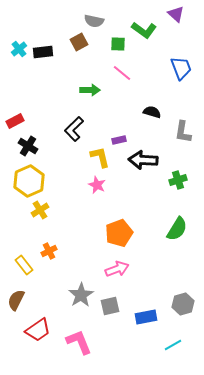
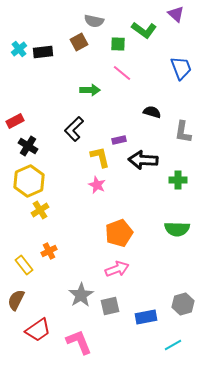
green cross: rotated 18 degrees clockwise
green semicircle: rotated 60 degrees clockwise
